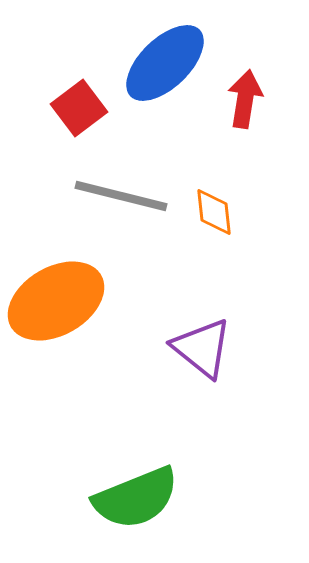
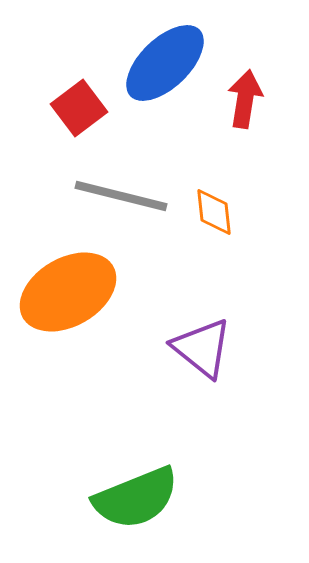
orange ellipse: moved 12 px right, 9 px up
